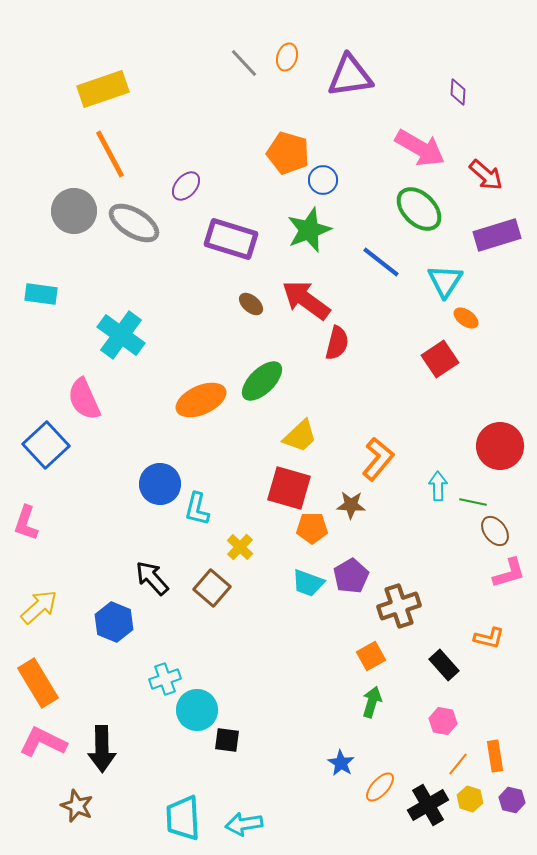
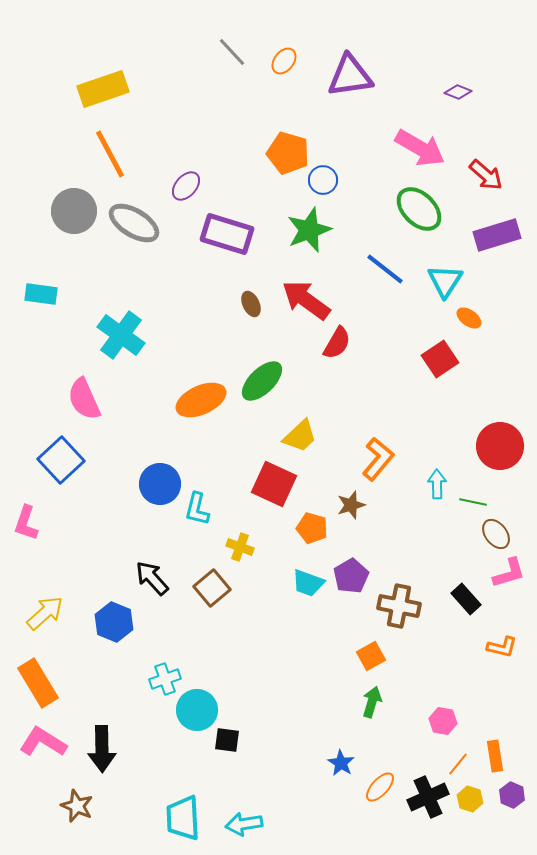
orange ellipse at (287, 57): moved 3 px left, 4 px down; rotated 20 degrees clockwise
gray line at (244, 63): moved 12 px left, 11 px up
purple diamond at (458, 92): rotated 72 degrees counterclockwise
purple rectangle at (231, 239): moved 4 px left, 5 px up
blue line at (381, 262): moved 4 px right, 7 px down
brown ellipse at (251, 304): rotated 25 degrees clockwise
orange ellipse at (466, 318): moved 3 px right
red semicircle at (337, 343): rotated 16 degrees clockwise
blue square at (46, 445): moved 15 px right, 15 px down
cyan arrow at (438, 486): moved 1 px left, 2 px up
red square at (289, 488): moved 15 px left, 4 px up; rotated 9 degrees clockwise
brown star at (351, 505): rotated 20 degrees counterclockwise
orange pentagon at (312, 528): rotated 16 degrees clockwise
brown ellipse at (495, 531): moved 1 px right, 3 px down
yellow cross at (240, 547): rotated 24 degrees counterclockwise
brown square at (212, 588): rotated 9 degrees clockwise
brown cross at (399, 606): rotated 30 degrees clockwise
yellow arrow at (39, 607): moved 6 px right, 6 px down
orange L-shape at (489, 638): moved 13 px right, 9 px down
black rectangle at (444, 665): moved 22 px right, 66 px up
pink L-shape at (43, 742): rotated 6 degrees clockwise
purple hexagon at (512, 800): moved 5 px up; rotated 10 degrees clockwise
black cross at (428, 805): moved 8 px up; rotated 6 degrees clockwise
